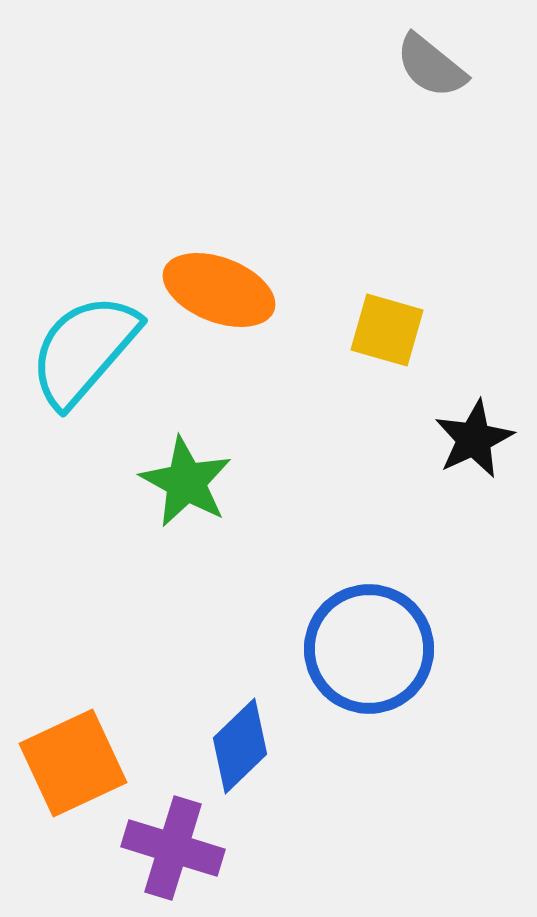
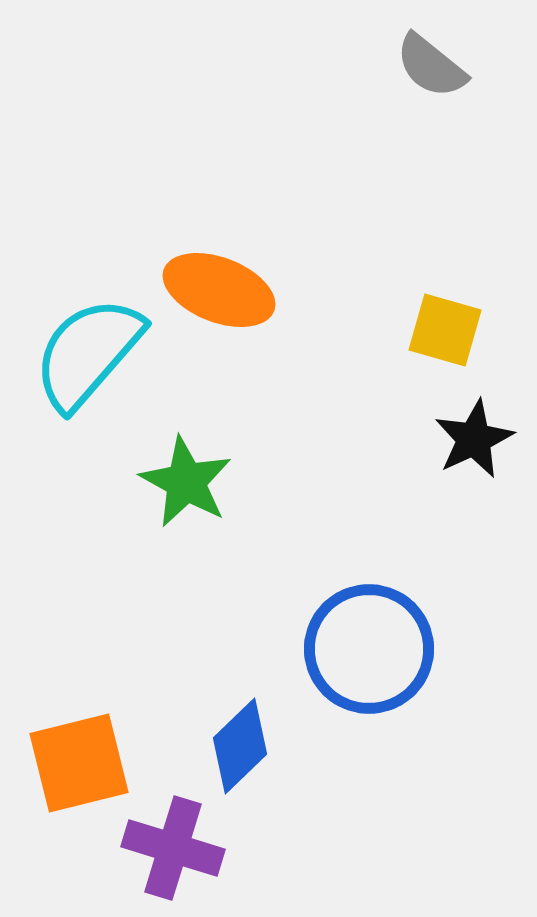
yellow square: moved 58 px right
cyan semicircle: moved 4 px right, 3 px down
orange square: moved 6 px right; rotated 11 degrees clockwise
